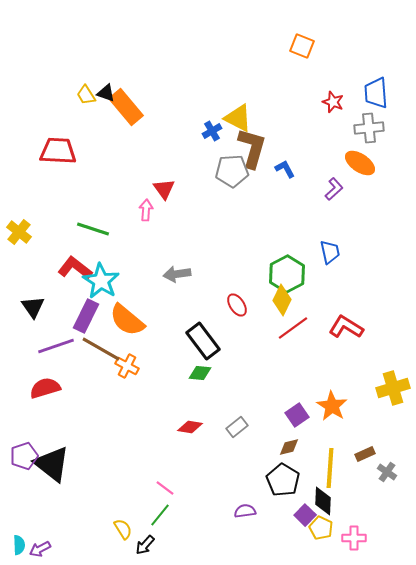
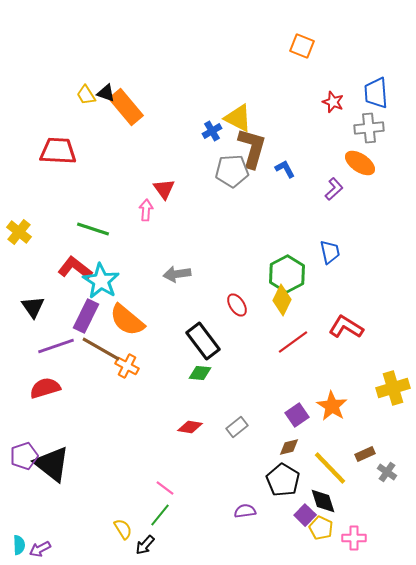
red line at (293, 328): moved 14 px down
yellow line at (330, 468): rotated 48 degrees counterclockwise
black diamond at (323, 501): rotated 20 degrees counterclockwise
